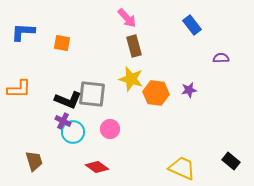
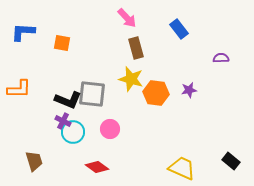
blue rectangle: moved 13 px left, 4 px down
brown rectangle: moved 2 px right, 2 px down
